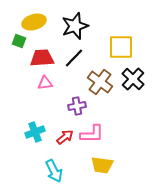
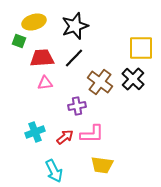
yellow square: moved 20 px right, 1 px down
